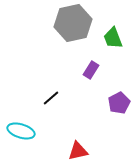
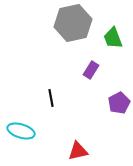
black line: rotated 60 degrees counterclockwise
